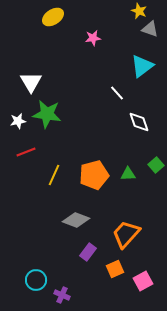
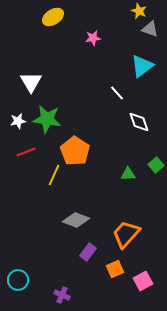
green star: moved 5 px down
orange pentagon: moved 19 px left, 24 px up; rotated 24 degrees counterclockwise
cyan circle: moved 18 px left
